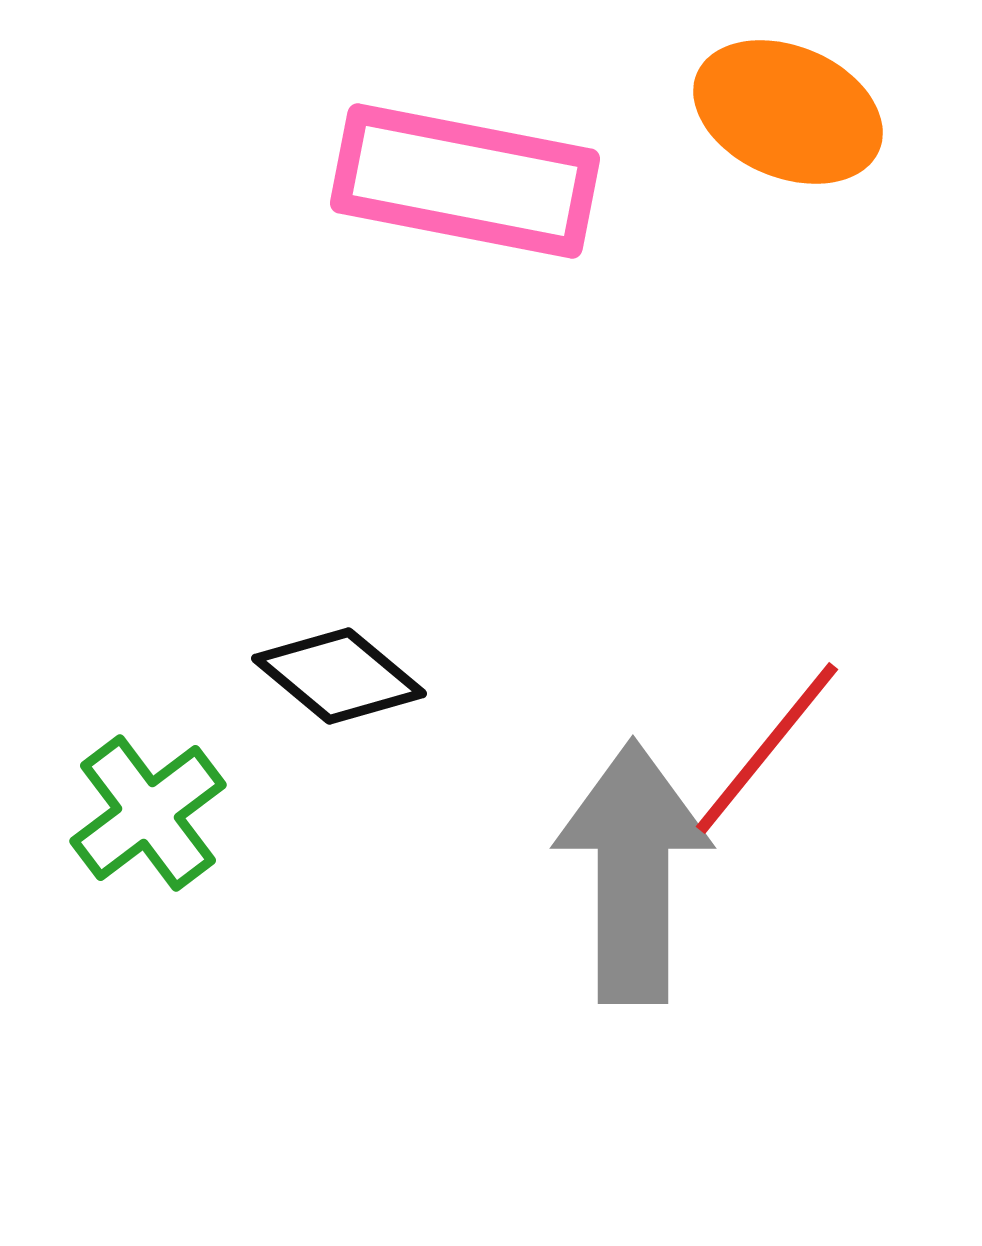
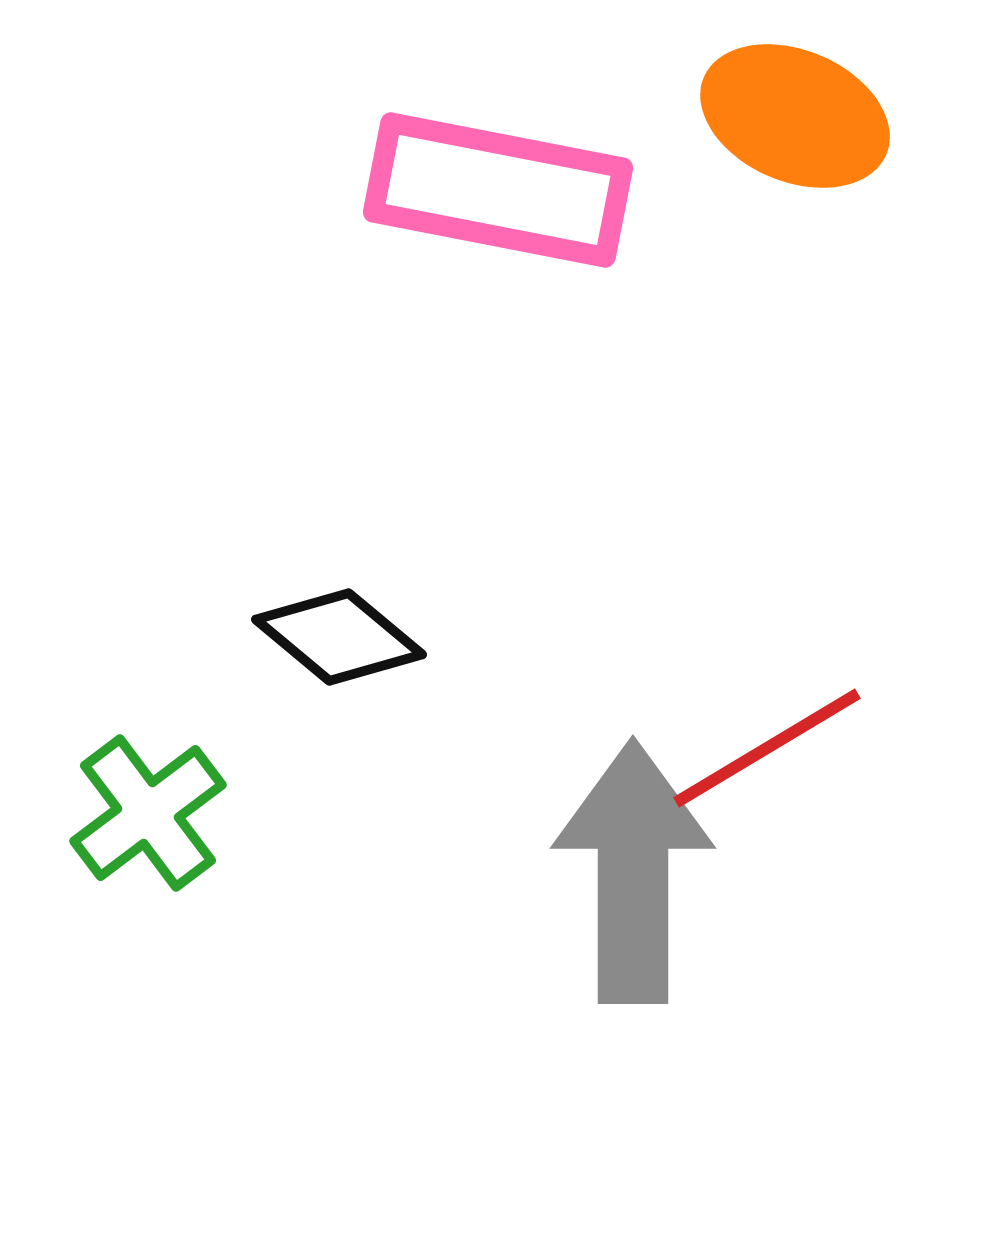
orange ellipse: moved 7 px right, 4 px down
pink rectangle: moved 33 px right, 9 px down
black diamond: moved 39 px up
red line: rotated 20 degrees clockwise
